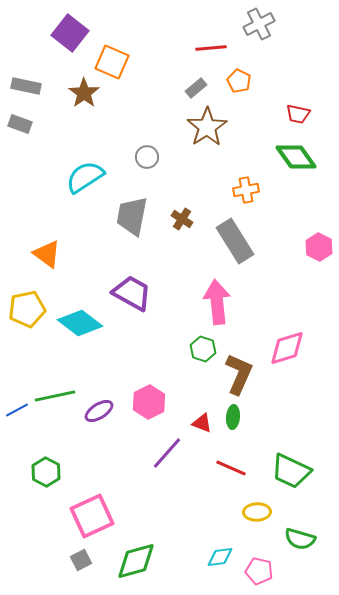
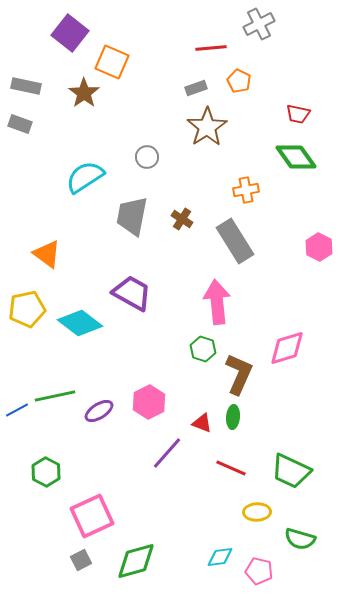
gray rectangle at (196, 88): rotated 20 degrees clockwise
